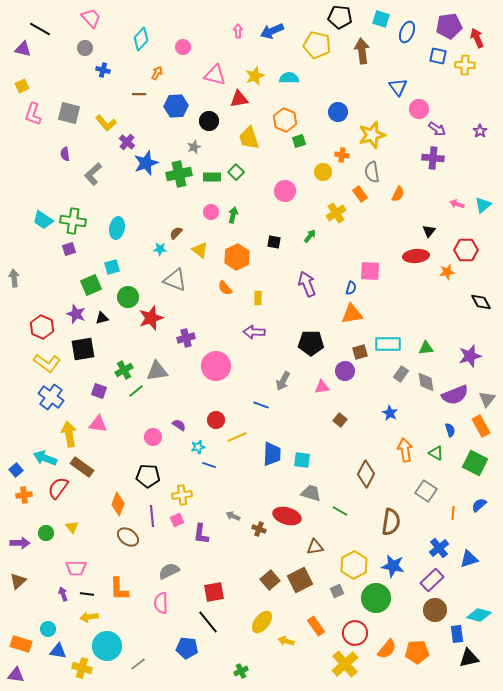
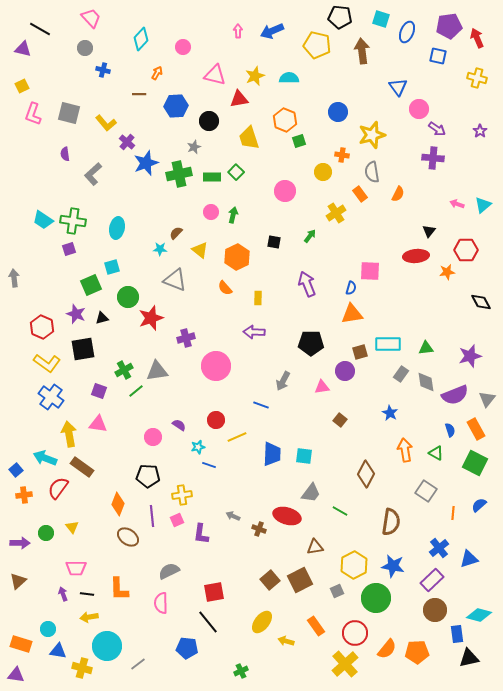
yellow cross at (465, 65): moved 12 px right, 13 px down; rotated 12 degrees clockwise
orange rectangle at (481, 426): moved 5 px left, 3 px down
cyan square at (302, 460): moved 2 px right, 4 px up
gray trapezoid at (311, 493): rotated 110 degrees clockwise
